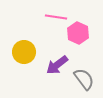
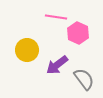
yellow circle: moved 3 px right, 2 px up
